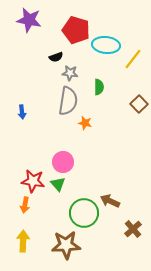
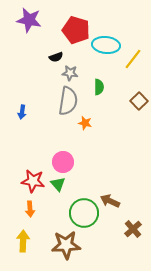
brown square: moved 3 px up
blue arrow: rotated 16 degrees clockwise
orange arrow: moved 5 px right, 4 px down; rotated 14 degrees counterclockwise
